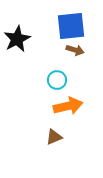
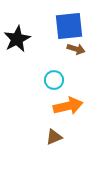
blue square: moved 2 px left
brown arrow: moved 1 px right, 1 px up
cyan circle: moved 3 px left
